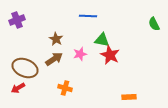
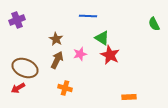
green triangle: moved 2 px up; rotated 21 degrees clockwise
brown arrow: moved 3 px right, 1 px down; rotated 30 degrees counterclockwise
